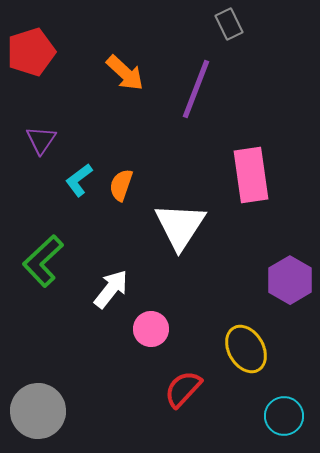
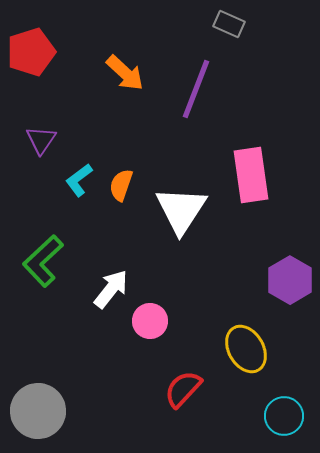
gray rectangle: rotated 40 degrees counterclockwise
white triangle: moved 1 px right, 16 px up
pink circle: moved 1 px left, 8 px up
